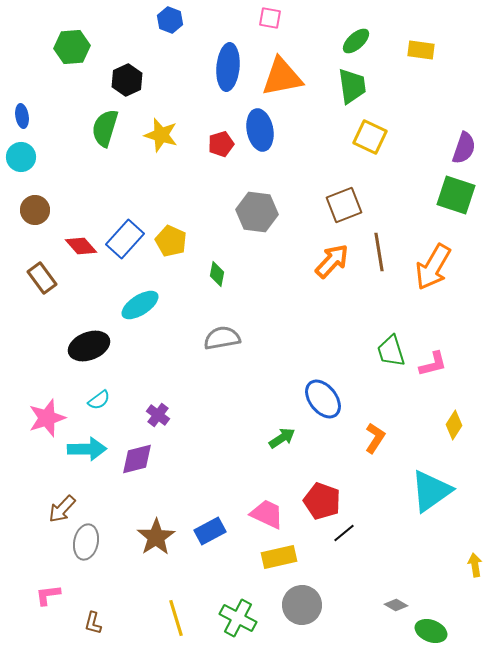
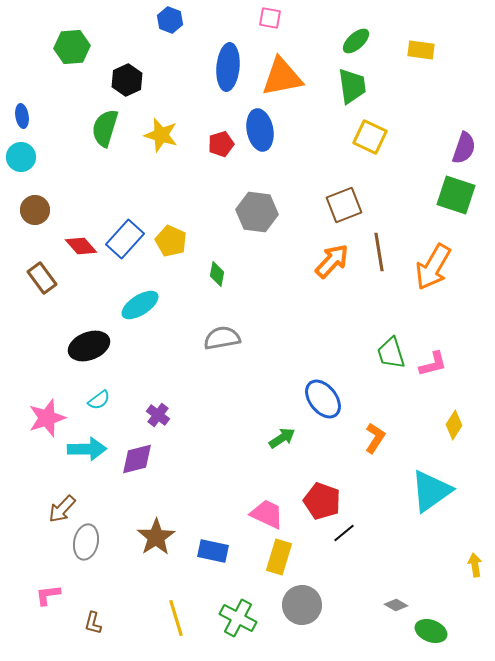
green trapezoid at (391, 351): moved 2 px down
blue rectangle at (210, 531): moved 3 px right, 20 px down; rotated 40 degrees clockwise
yellow rectangle at (279, 557): rotated 60 degrees counterclockwise
